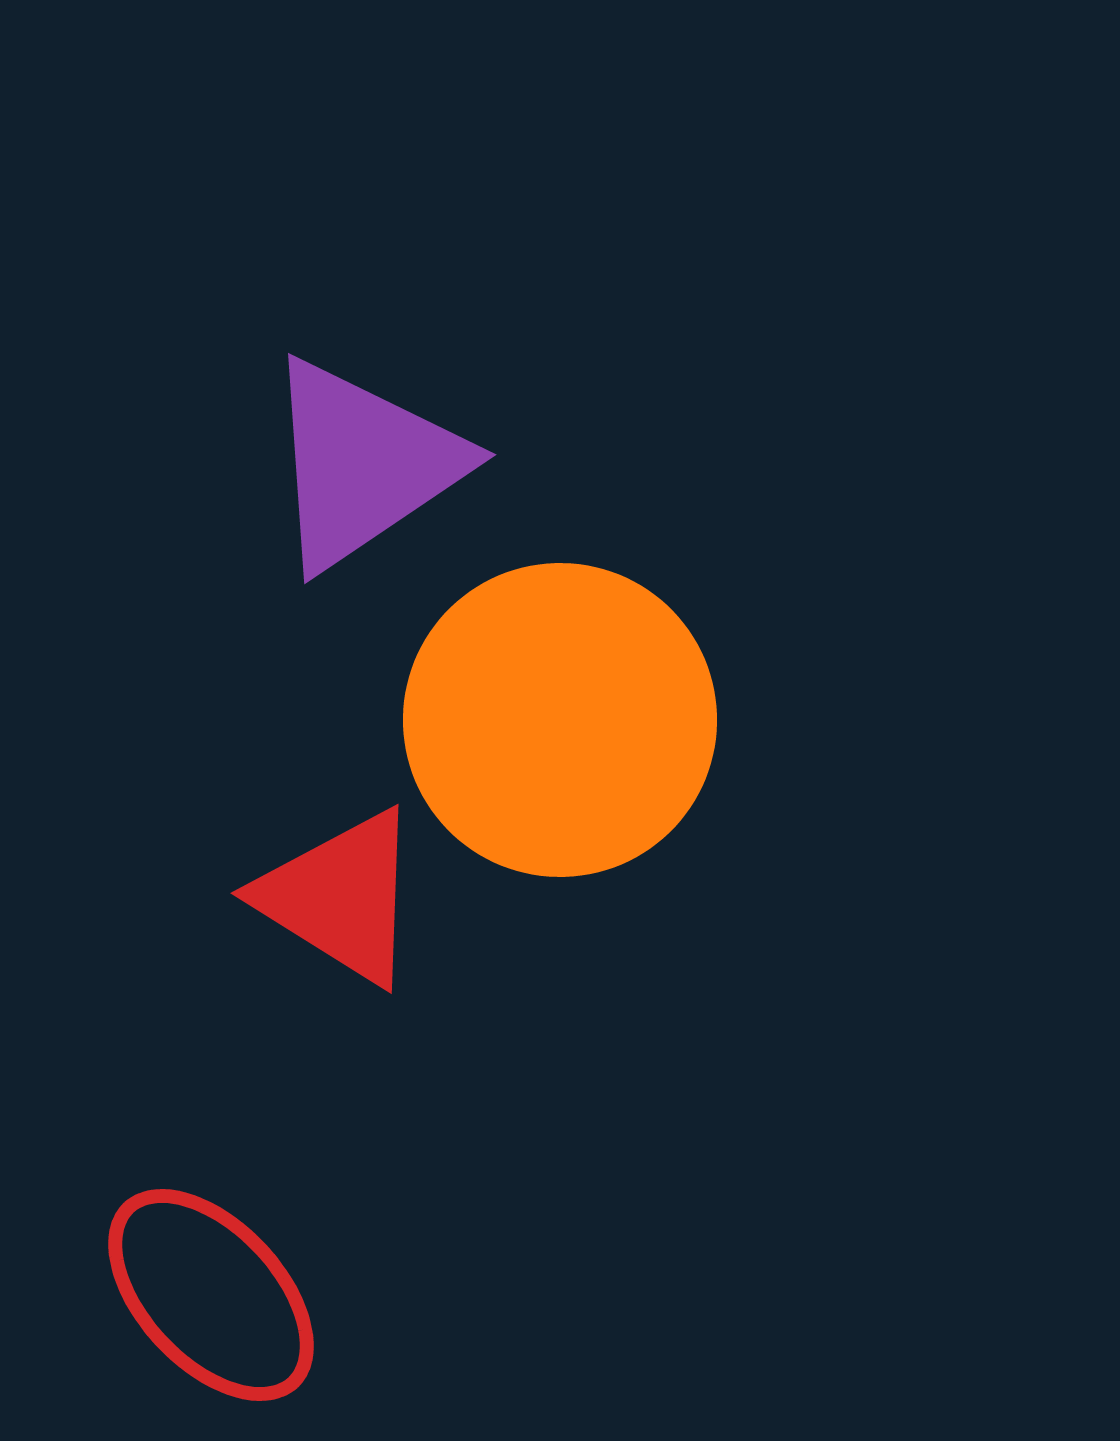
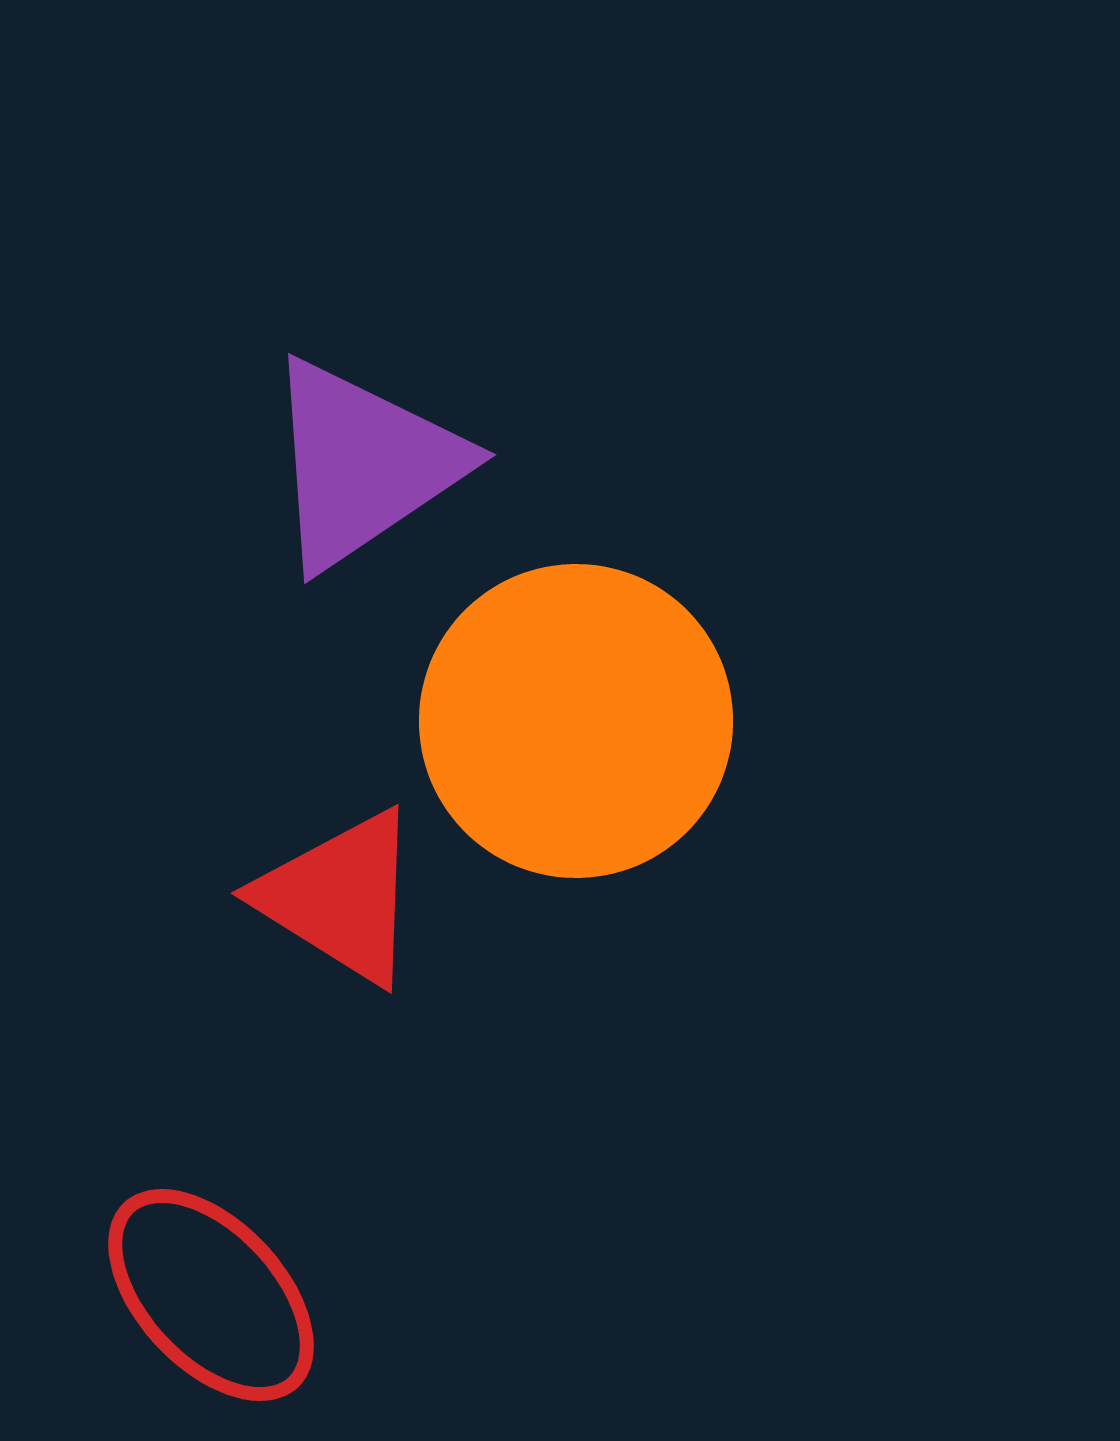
orange circle: moved 16 px right, 1 px down
